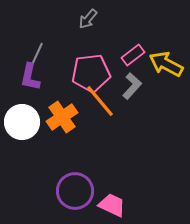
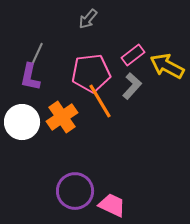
yellow arrow: moved 1 px right, 2 px down
orange line: rotated 9 degrees clockwise
